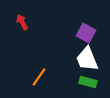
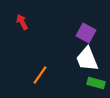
orange line: moved 1 px right, 2 px up
green rectangle: moved 8 px right, 1 px down
